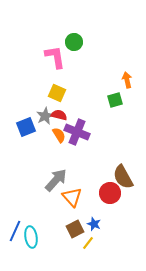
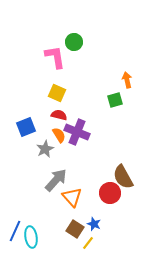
gray star: moved 33 px down
brown square: rotated 30 degrees counterclockwise
